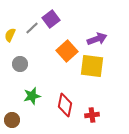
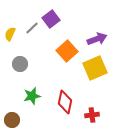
yellow semicircle: moved 1 px up
yellow square: moved 3 px right, 2 px down; rotated 30 degrees counterclockwise
red diamond: moved 3 px up
